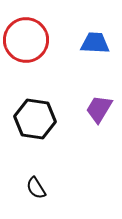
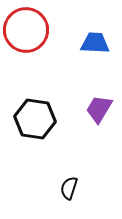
red circle: moved 10 px up
black semicircle: moved 33 px right; rotated 50 degrees clockwise
